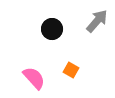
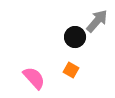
black circle: moved 23 px right, 8 px down
